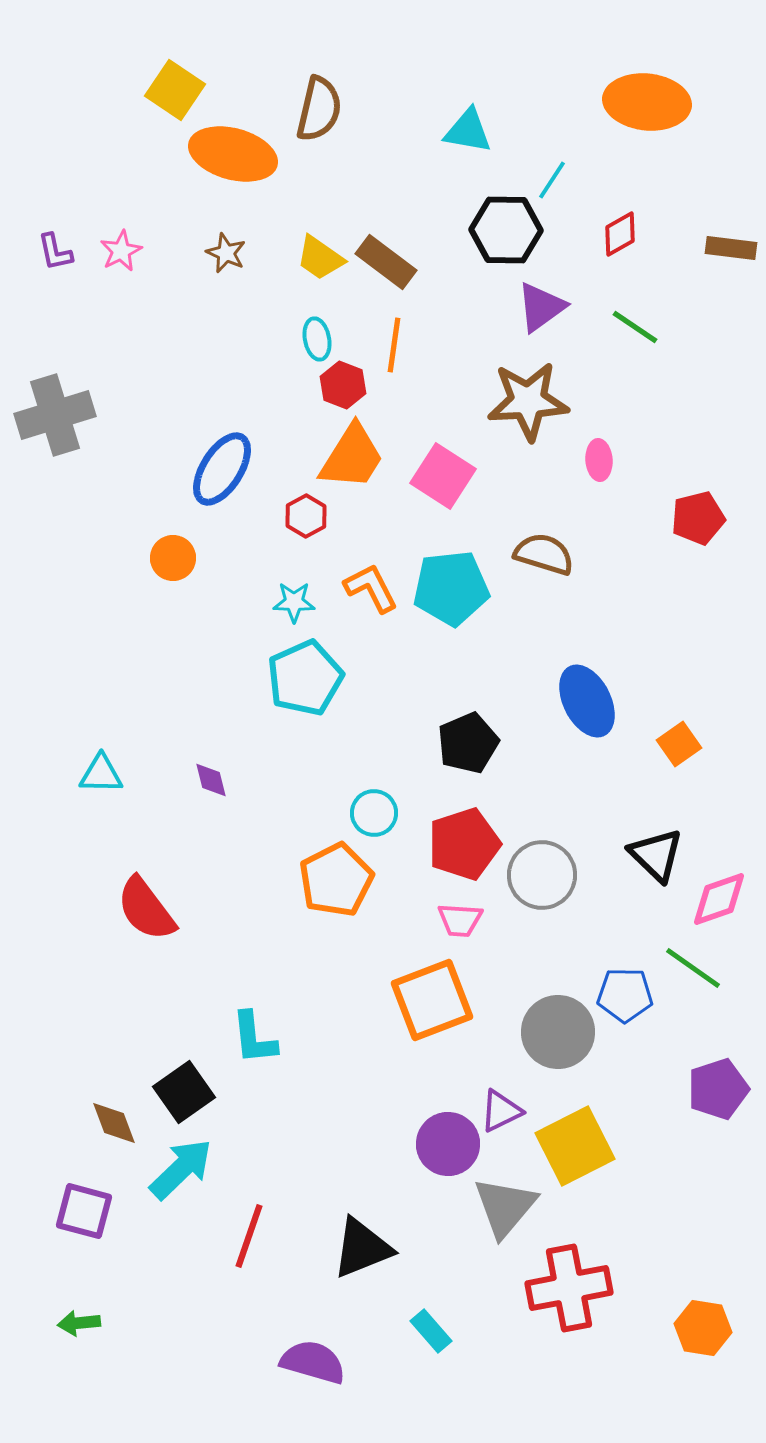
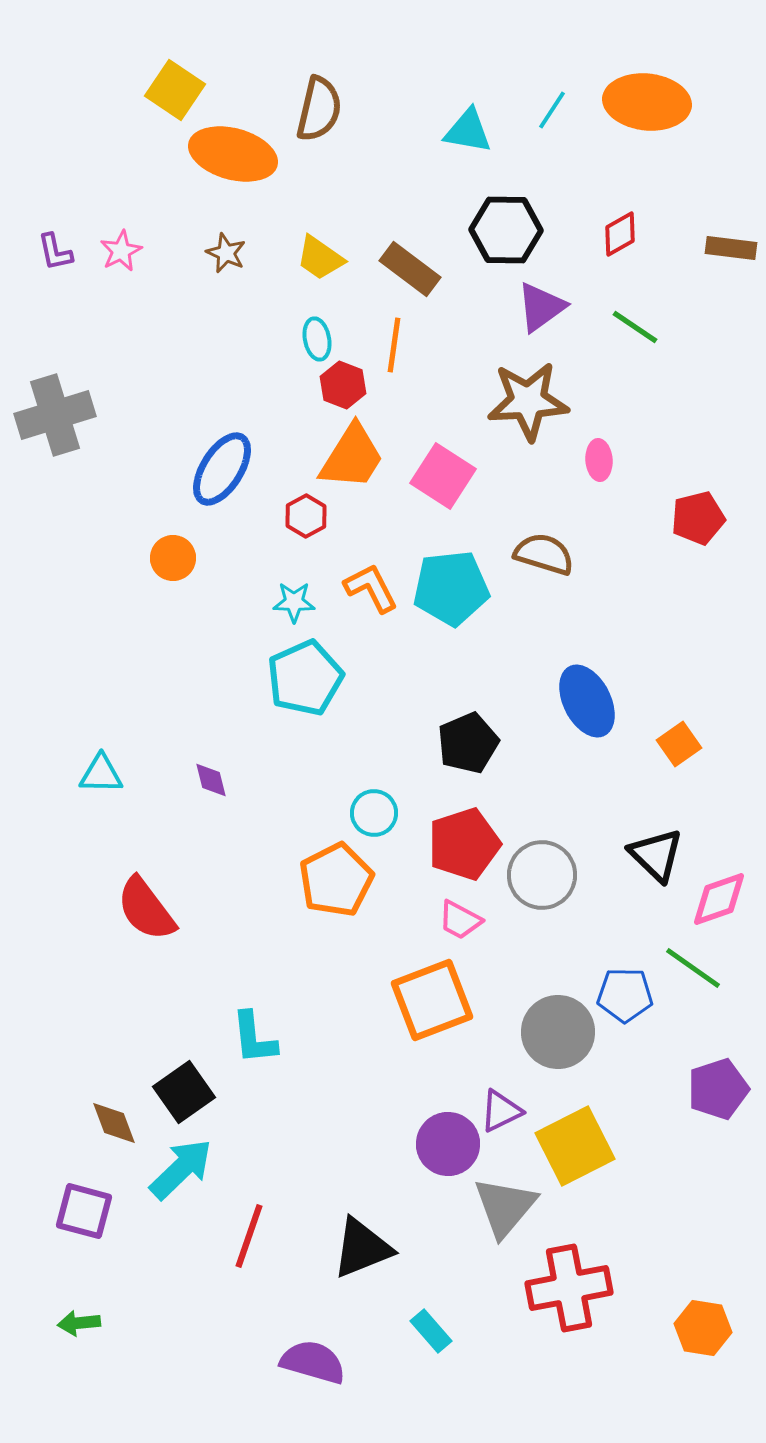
cyan line at (552, 180): moved 70 px up
brown rectangle at (386, 262): moved 24 px right, 7 px down
pink trapezoid at (460, 920): rotated 24 degrees clockwise
